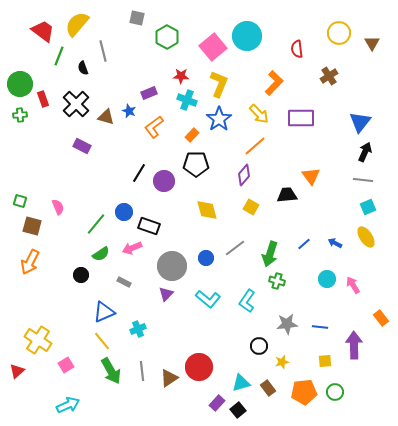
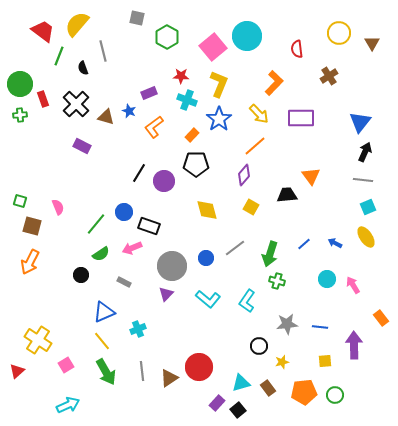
green arrow at (111, 371): moved 5 px left, 1 px down
green circle at (335, 392): moved 3 px down
